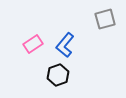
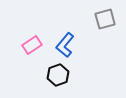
pink rectangle: moved 1 px left, 1 px down
